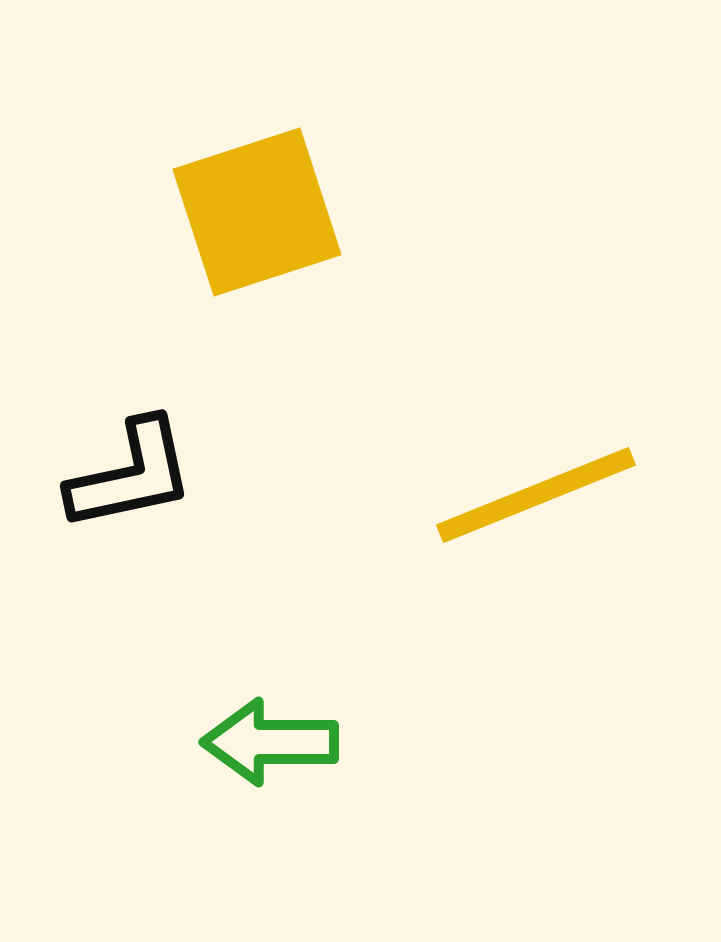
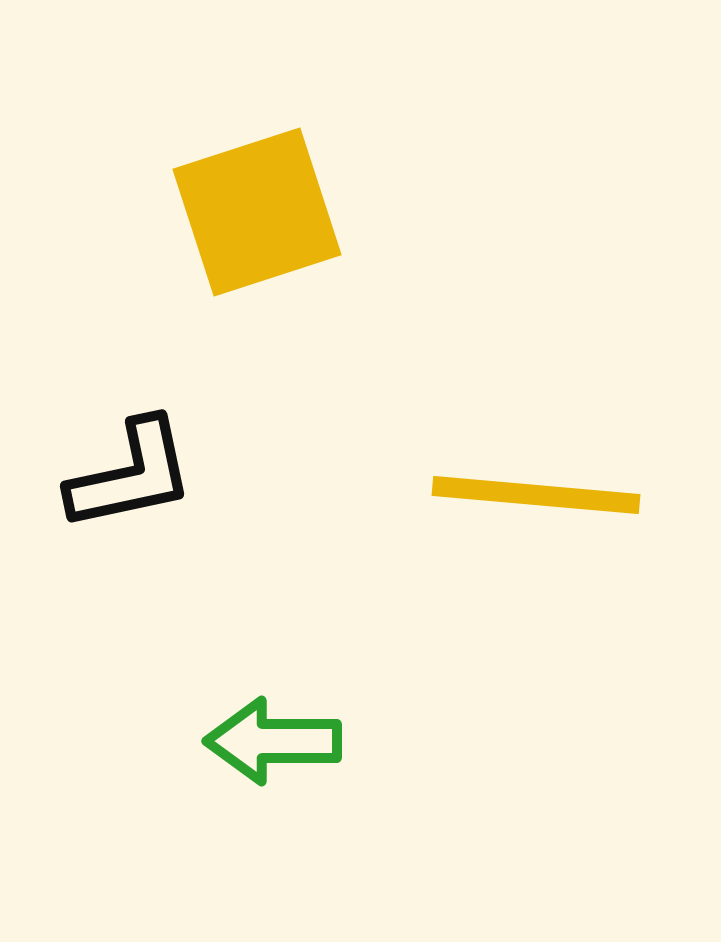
yellow line: rotated 27 degrees clockwise
green arrow: moved 3 px right, 1 px up
